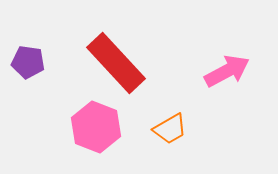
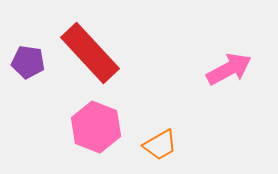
red rectangle: moved 26 px left, 10 px up
pink arrow: moved 2 px right, 2 px up
orange trapezoid: moved 10 px left, 16 px down
